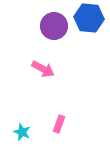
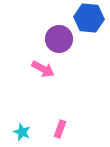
purple circle: moved 5 px right, 13 px down
pink rectangle: moved 1 px right, 5 px down
